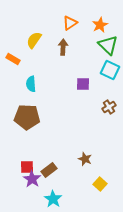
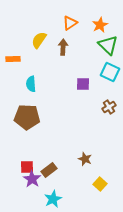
yellow semicircle: moved 5 px right
orange rectangle: rotated 32 degrees counterclockwise
cyan square: moved 2 px down
cyan star: rotated 12 degrees clockwise
